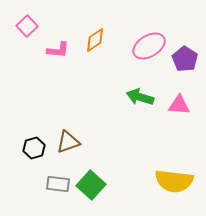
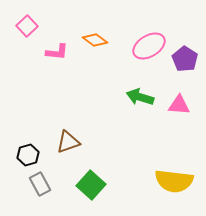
orange diamond: rotated 70 degrees clockwise
pink L-shape: moved 1 px left, 2 px down
black hexagon: moved 6 px left, 7 px down
gray rectangle: moved 18 px left; rotated 55 degrees clockwise
